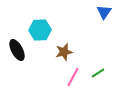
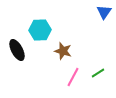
brown star: moved 1 px left, 1 px up; rotated 30 degrees clockwise
